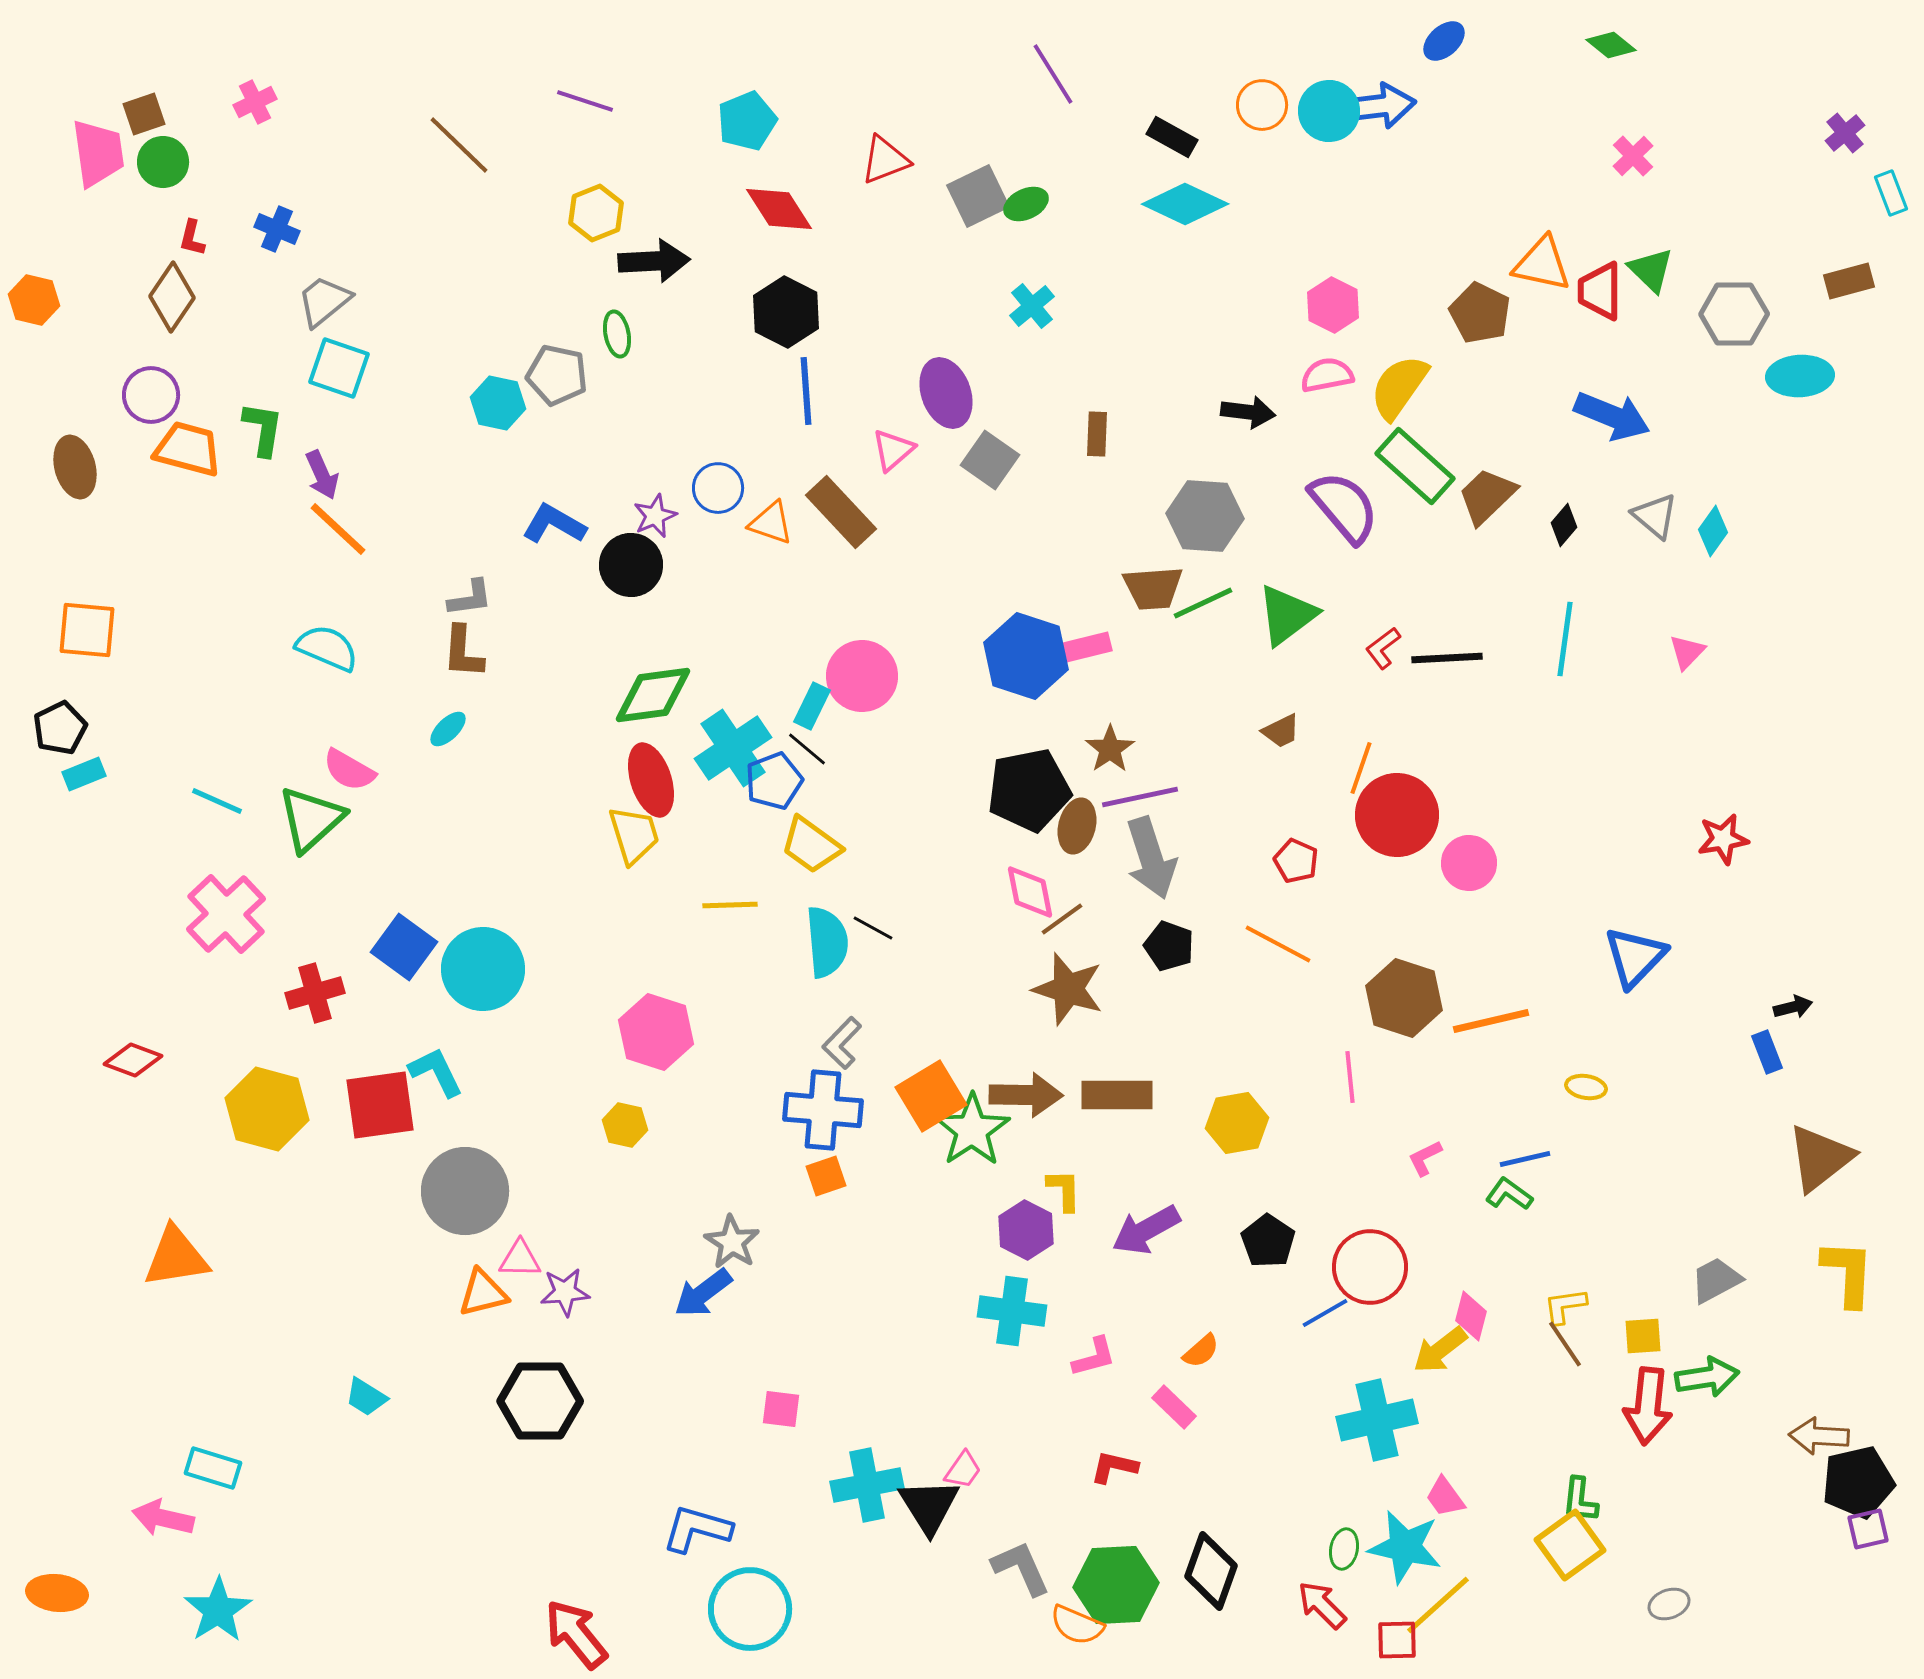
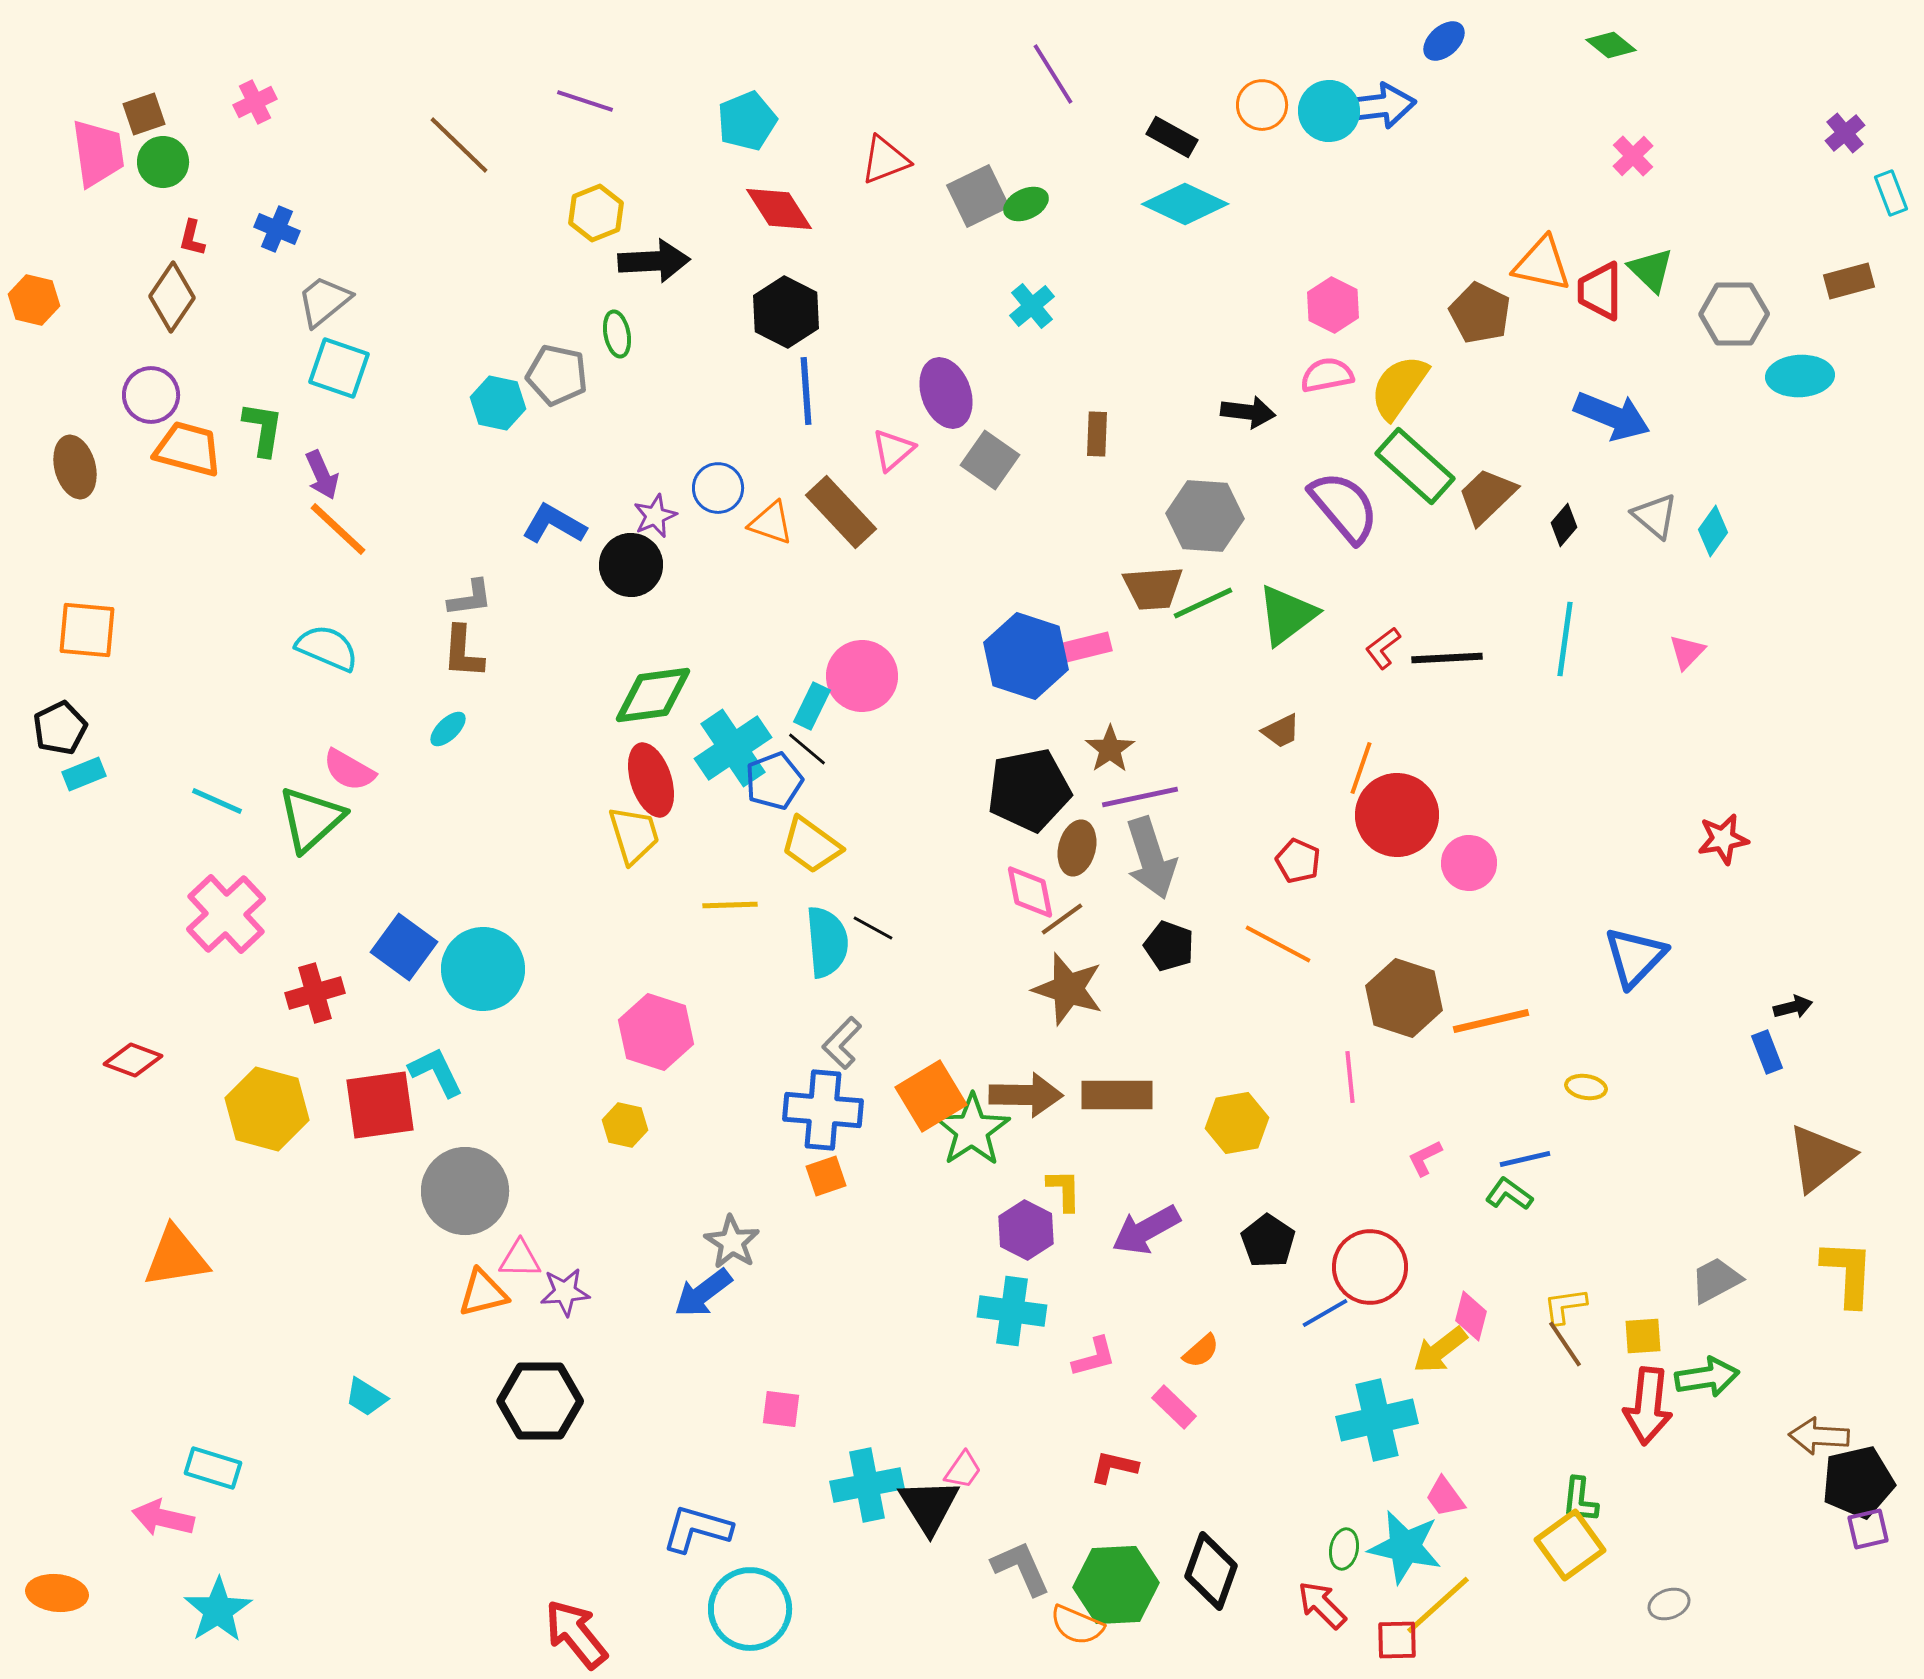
brown ellipse at (1077, 826): moved 22 px down
red pentagon at (1296, 861): moved 2 px right
